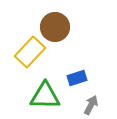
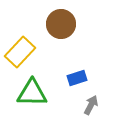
brown circle: moved 6 px right, 3 px up
yellow rectangle: moved 10 px left
green triangle: moved 13 px left, 3 px up
